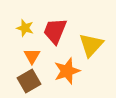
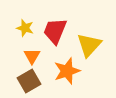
yellow triangle: moved 2 px left
